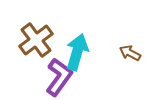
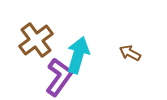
cyan arrow: moved 1 px right, 3 px down
